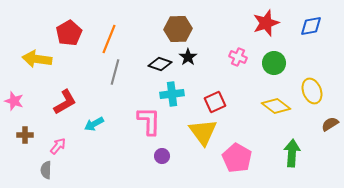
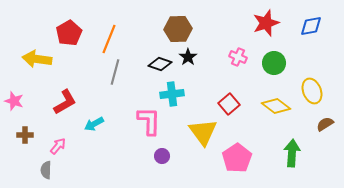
red square: moved 14 px right, 2 px down; rotated 15 degrees counterclockwise
brown semicircle: moved 5 px left
pink pentagon: rotated 8 degrees clockwise
